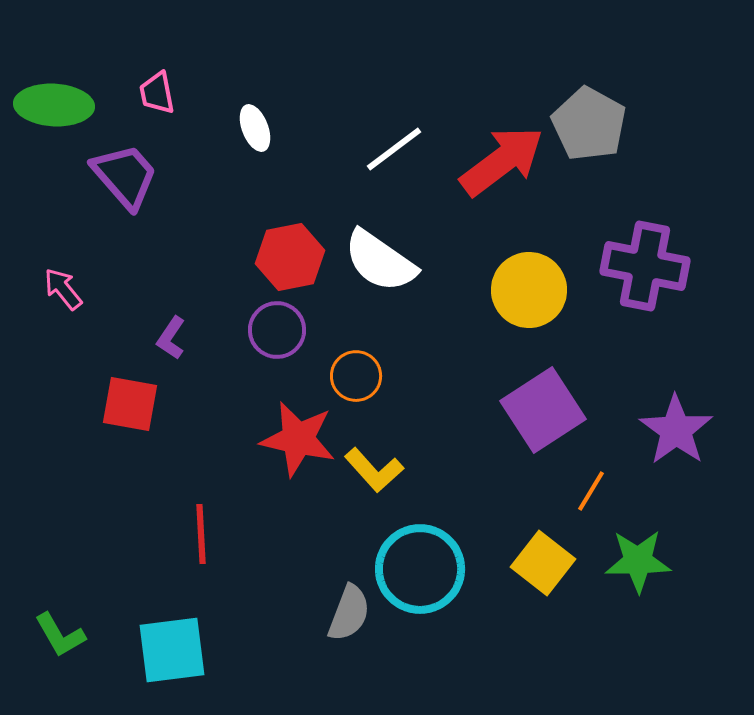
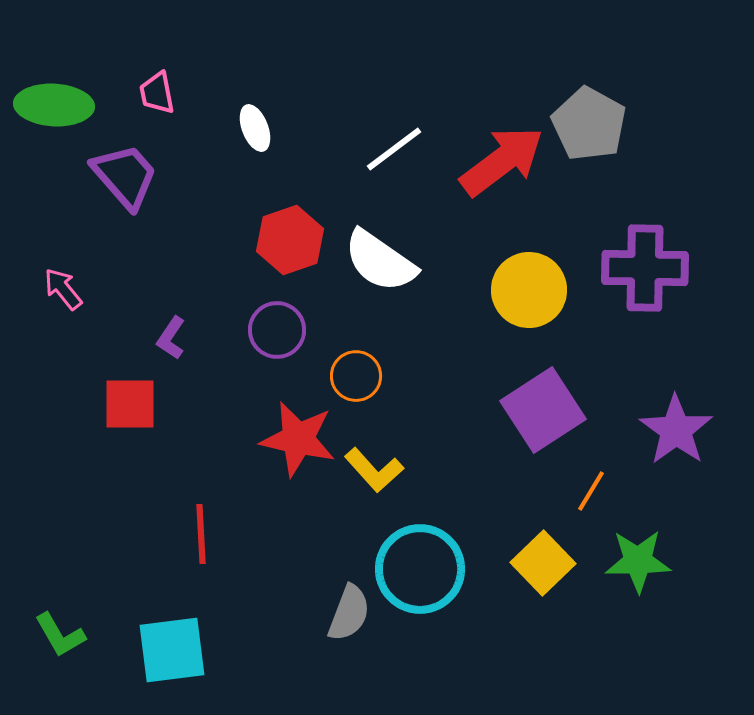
red hexagon: moved 17 px up; rotated 8 degrees counterclockwise
purple cross: moved 2 px down; rotated 10 degrees counterclockwise
red square: rotated 10 degrees counterclockwise
yellow square: rotated 8 degrees clockwise
